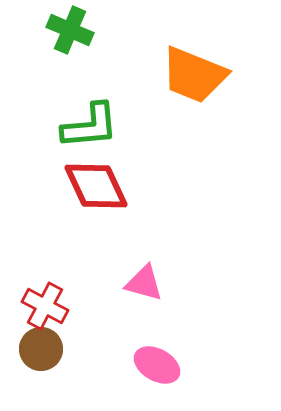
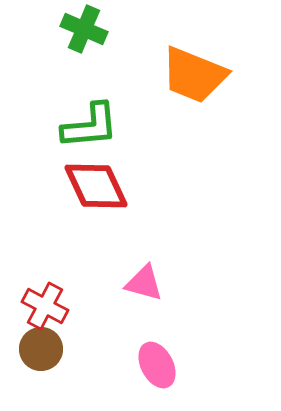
green cross: moved 14 px right, 1 px up
pink ellipse: rotated 33 degrees clockwise
